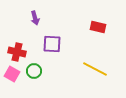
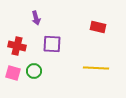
purple arrow: moved 1 px right
red cross: moved 6 px up
yellow line: moved 1 px right, 1 px up; rotated 25 degrees counterclockwise
pink square: moved 1 px right, 1 px up; rotated 14 degrees counterclockwise
